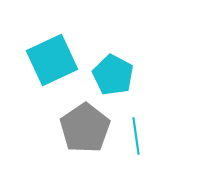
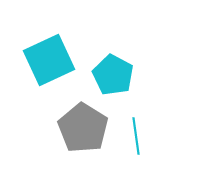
cyan square: moved 3 px left
gray pentagon: moved 2 px left; rotated 6 degrees counterclockwise
